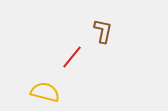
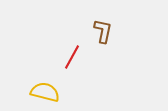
red line: rotated 10 degrees counterclockwise
